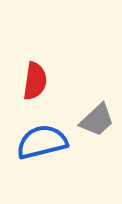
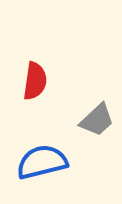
blue semicircle: moved 20 px down
